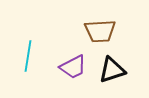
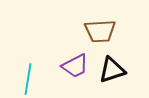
cyan line: moved 23 px down
purple trapezoid: moved 2 px right, 1 px up
